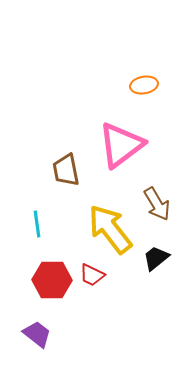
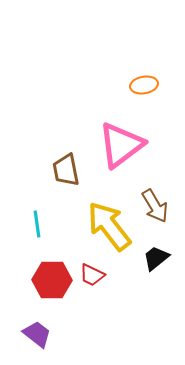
brown arrow: moved 2 px left, 2 px down
yellow arrow: moved 1 px left, 3 px up
